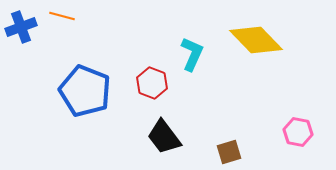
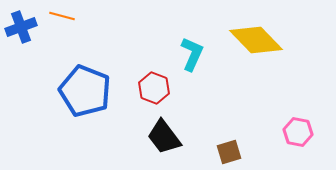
red hexagon: moved 2 px right, 5 px down
